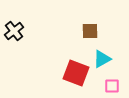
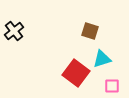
brown square: rotated 18 degrees clockwise
cyan triangle: rotated 12 degrees clockwise
red square: rotated 16 degrees clockwise
